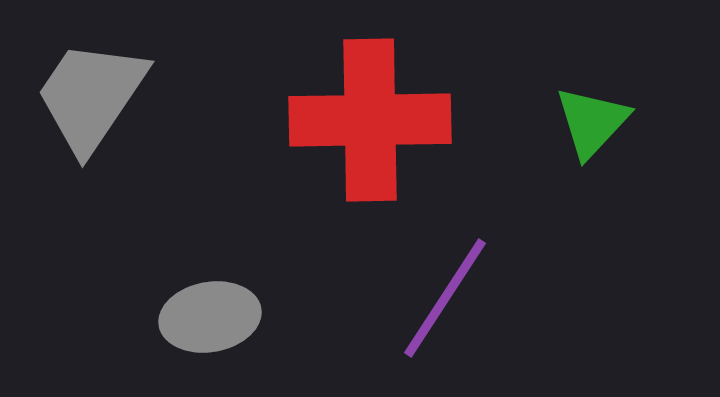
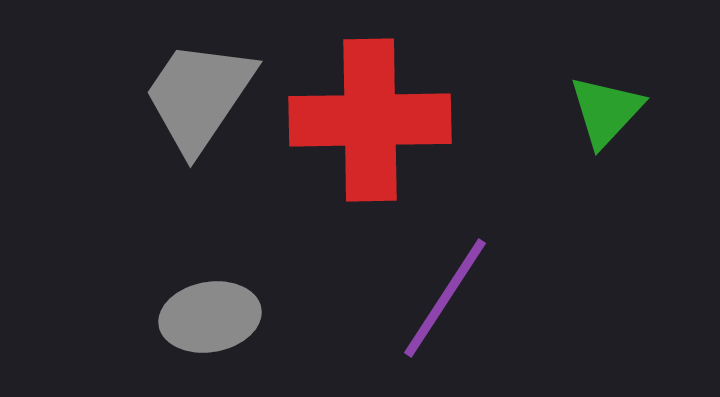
gray trapezoid: moved 108 px right
green triangle: moved 14 px right, 11 px up
